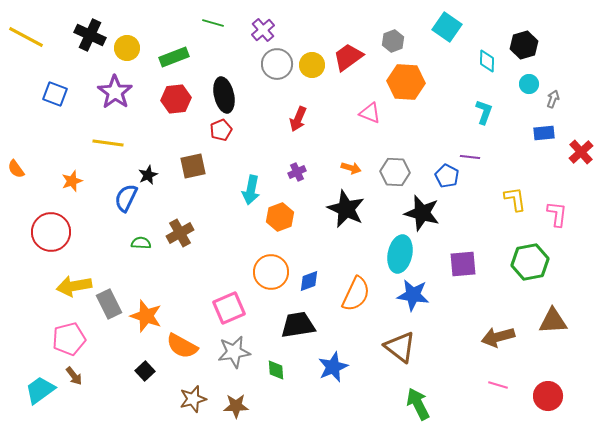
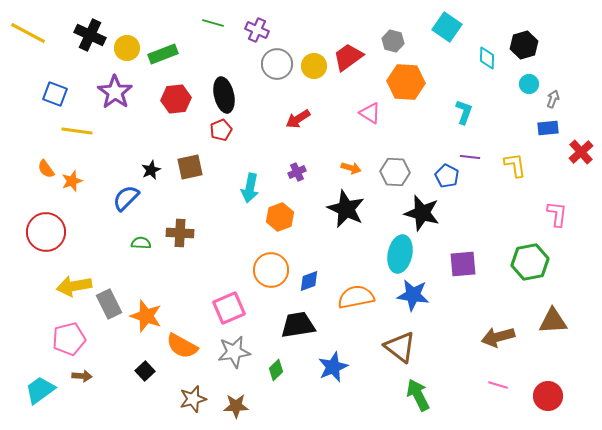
purple cross at (263, 30): moved 6 px left; rotated 25 degrees counterclockwise
yellow line at (26, 37): moved 2 px right, 4 px up
gray hexagon at (393, 41): rotated 25 degrees counterclockwise
green rectangle at (174, 57): moved 11 px left, 3 px up
cyan diamond at (487, 61): moved 3 px up
yellow circle at (312, 65): moved 2 px right, 1 px down
cyan L-shape at (484, 112): moved 20 px left
pink triangle at (370, 113): rotated 10 degrees clockwise
red arrow at (298, 119): rotated 35 degrees clockwise
blue rectangle at (544, 133): moved 4 px right, 5 px up
yellow line at (108, 143): moved 31 px left, 12 px up
brown square at (193, 166): moved 3 px left, 1 px down
orange semicircle at (16, 169): moved 30 px right
black star at (148, 175): moved 3 px right, 5 px up
cyan arrow at (251, 190): moved 1 px left, 2 px up
blue semicircle at (126, 198): rotated 20 degrees clockwise
yellow L-shape at (515, 199): moved 34 px up
red circle at (51, 232): moved 5 px left
brown cross at (180, 233): rotated 32 degrees clockwise
orange circle at (271, 272): moved 2 px up
orange semicircle at (356, 294): moved 3 px down; rotated 126 degrees counterclockwise
green diamond at (276, 370): rotated 50 degrees clockwise
brown arrow at (74, 376): moved 8 px right; rotated 48 degrees counterclockwise
green arrow at (418, 404): moved 9 px up
